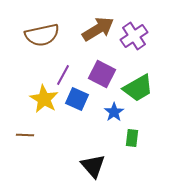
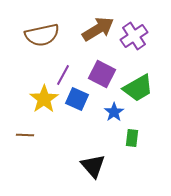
yellow star: rotated 8 degrees clockwise
